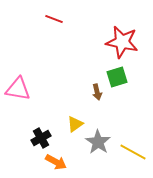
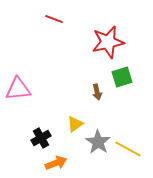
red star: moved 14 px left; rotated 24 degrees counterclockwise
green square: moved 5 px right
pink triangle: rotated 16 degrees counterclockwise
yellow line: moved 5 px left, 3 px up
orange arrow: moved 1 px down; rotated 50 degrees counterclockwise
